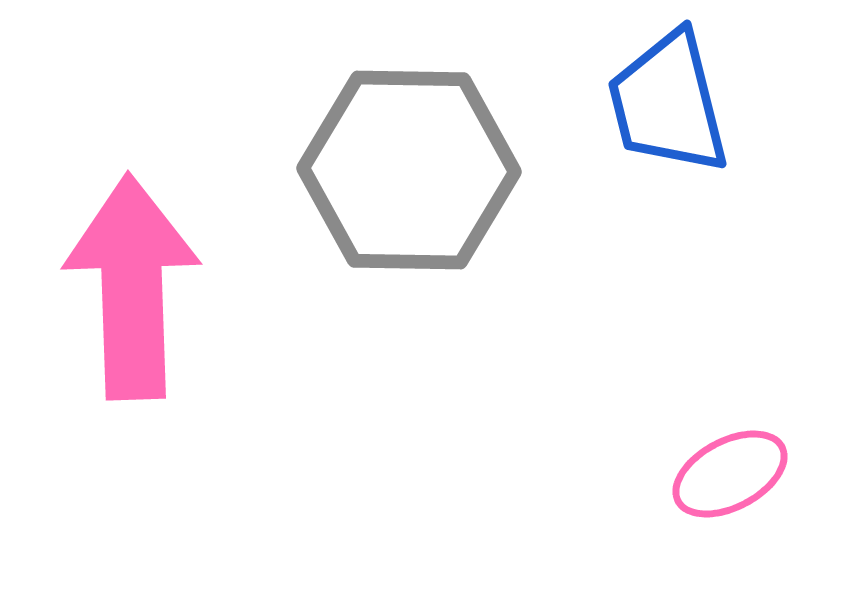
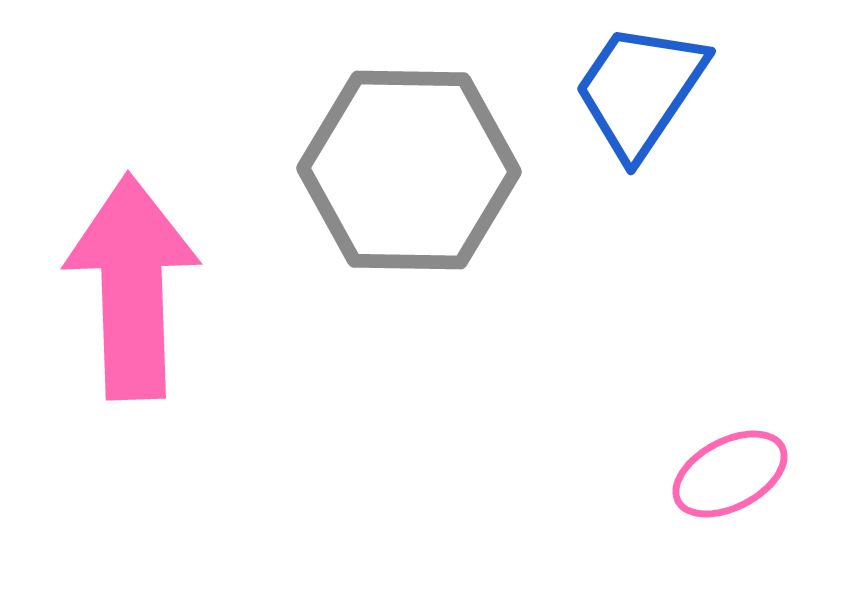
blue trapezoid: moved 28 px left, 13 px up; rotated 48 degrees clockwise
